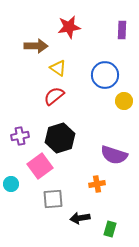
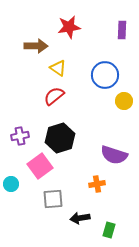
green rectangle: moved 1 px left, 1 px down
